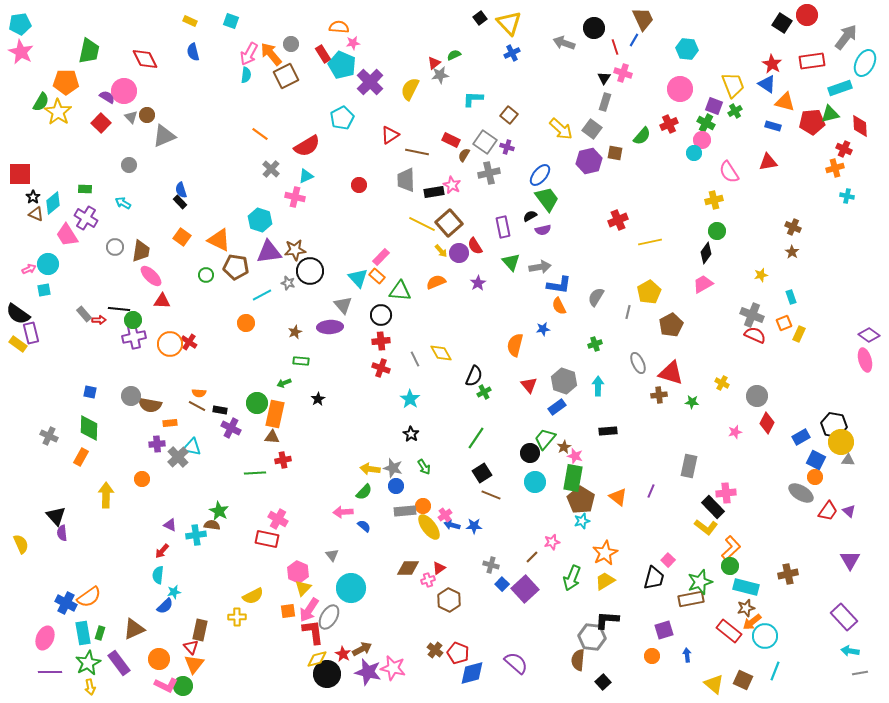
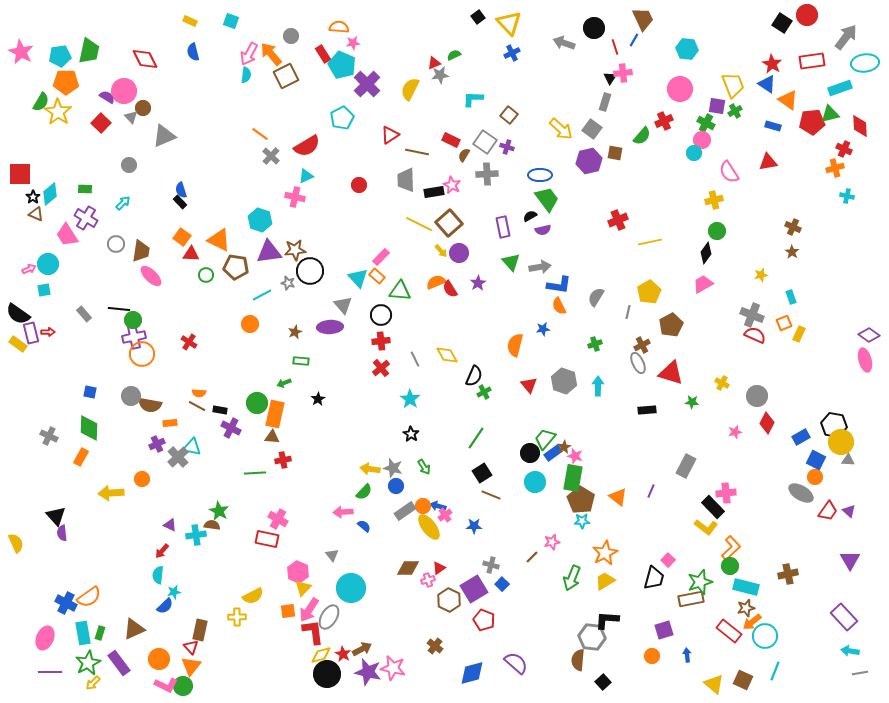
black square at (480, 18): moved 2 px left, 1 px up
cyan pentagon at (20, 24): moved 40 px right, 32 px down
gray circle at (291, 44): moved 8 px up
red triangle at (434, 63): rotated 16 degrees clockwise
cyan ellipse at (865, 63): rotated 56 degrees clockwise
pink cross at (623, 73): rotated 24 degrees counterclockwise
black triangle at (604, 78): moved 6 px right
purple cross at (370, 82): moved 3 px left, 2 px down
orange triangle at (785, 102): moved 3 px right, 2 px up; rotated 20 degrees clockwise
purple square at (714, 106): moved 3 px right; rotated 12 degrees counterclockwise
brown circle at (147, 115): moved 4 px left, 7 px up
red cross at (669, 124): moved 5 px left, 3 px up
gray cross at (271, 169): moved 13 px up
gray cross at (489, 173): moved 2 px left, 1 px down; rotated 10 degrees clockwise
blue ellipse at (540, 175): rotated 50 degrees clockwise
cyan diamond at (53, 203): moved 3 px left, 9 px up
cyan arrow at (123, 203): rotated 105 degrees clockwise
yellow line at (422, 224): moved 3 px left
red semicircle at (475, 246): moved 25 px left, 43 px down
gray circle at (115, 247): moved 1 px right, 3 px up
red triangle at (162, 301): moved 29 px right, 47 px up
red arrow at (99, 320): moved 51 px left, 12 px down
orange circle at (246, 323): moved 4 px right, 1 px down
orange circle at (170, 344): moved 28 px left, 10 px down
yellow diamond at (441, 353): moved 6 px right, 2 px down
red cross at (381, 368): rotated 30 degrees clockwise
brown cross at (659, 395): moved 17 px left, 50 px up; rotated 21 degrees counterclockwise
blue rectangle at (557, 407): moved 4 px left, 46 px down
black rectangle at (608, 431): moved 39 px right, 21 px up
purple cross at (157, 444): rotated 21 degrees counterclockwise
gray rectangle at (689, 466): moved 3 px left; rotated 15 degrees clockwise
yellow arrow at (106, 495): moved 5 px right, 2 px up; rotated 95 degrees counterclockwise
gray rectangle at (405, 511): rotated 30 degrees counterclockwise
cyan star at (582, 521): rotated 14 degrees clockwise
blue arrow at (452, 525): moved 14 px left, 19 px up
yellow semicircle at (21, 544): moved 5 px left, 1 px up
purple square at (525, 589): moved 51 px left; rotated 12 degrees clockwise
brown cross at (435, 650): moved 4 px up
red pentagon at (458, 653): moved 26 px right, 33 px up
yellow diamond at (317, 659): moved 4 px right, 4 px up
orange triangle at (194, 664): moved 3 px left, 2 px down
yellow arrow at (90, 687): moved 3 px right, 4 px up; rotated 56 degrees clockwise
